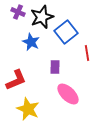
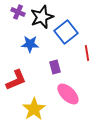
blue star: moved 1 px left, 2 px down; rotated 24 degrees counterclockwise
purple rectangle: rotated 16 degrees counterclockwise
yellow star: moved 6 px right; rotated 15 degrees clockwise
